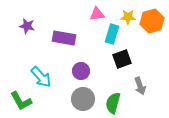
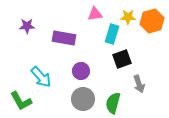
pink triangle: moved 2 px left
purple star: rotated 14 degrees counterclockwise
gray arrow: moved 1 px left, 2 px up
